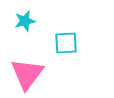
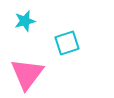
cyan square: moved 1 px right; rotated 15 degrees counterclockwise
